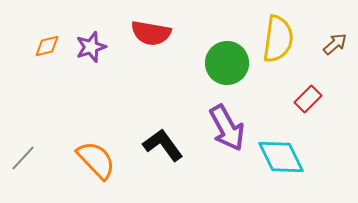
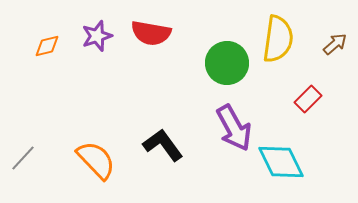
purple star: moved 6 px right, 11 px up
purple arrow: moved 7 px right
cyan diamond: moved 5 px down
